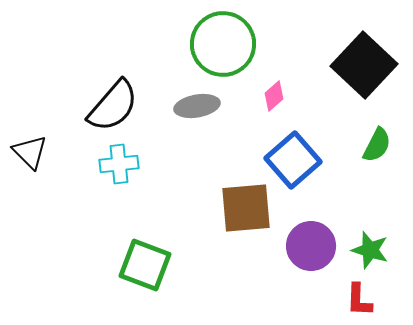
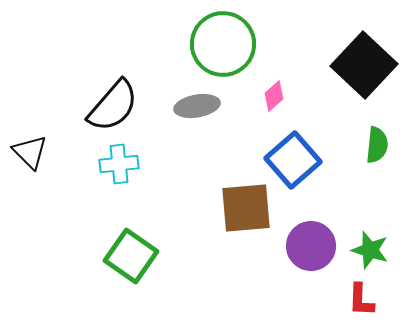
green semicircle: rotated 21 degrees counterclockwise
green square: moved 14 px left, 9 px up; rotated 14 degrees clockwise
red L-shape: moved 2 px right
